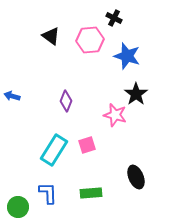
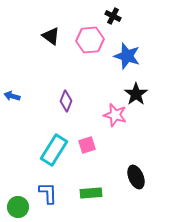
black cross: moved 1 px left, 2 px up
